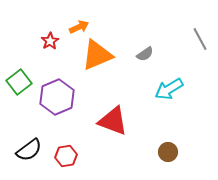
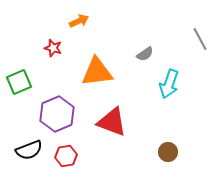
orange arrow: moved 6 px up
red star: moved 3 px right, 7 px down; rotated 24 degrees counterclockwise
orange triangle: moved 17 px down; rotated 16 degrees clockwise
green square: rotated 15 degrees clockwise
cyan arrow: moved 5 px up; rotated 40 degrees counterclockwise
purple hexagon: moved 17 px down
red triangle: moved 1 px left, 1 px down
black semicircle: rotated 16 degrees clockwise
